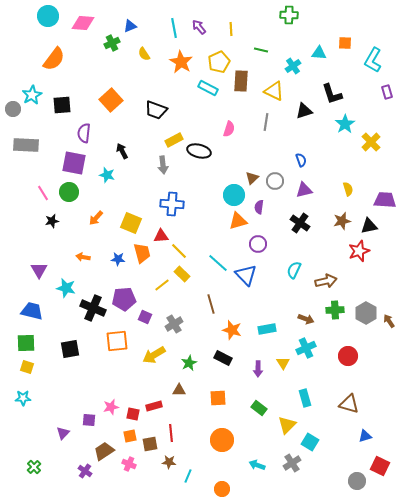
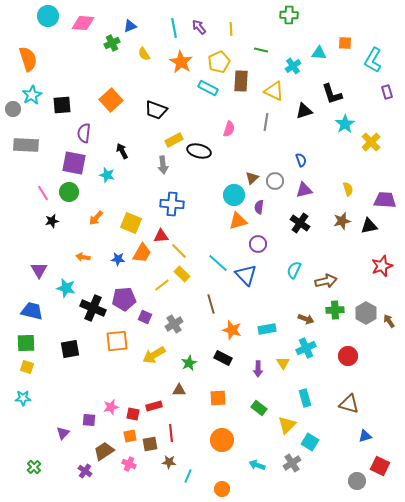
orange semicircle at (54, 59): moved 26 px left; rotated 55 degrees counterclockwise
red star at (359, 251): moved 23 px right, 15 px down
orange trapezoid at (142, 253): rotated 45 degrees clockwise
